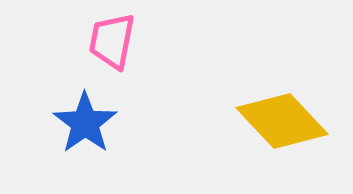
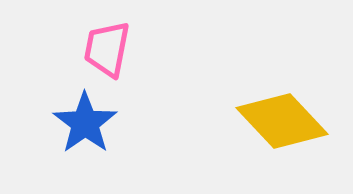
pink trapezoid: moved 5 px left, 8 px down
